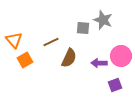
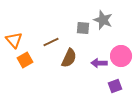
purple square: moved 1 px down
